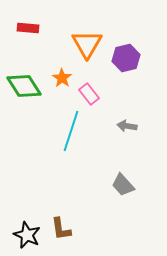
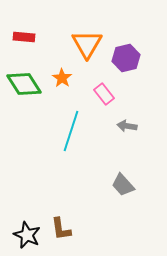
red rectangle: moved 4 px left, 9 px down
green diamond: moved 2 px up
pink rectangle: moved 15 px right
